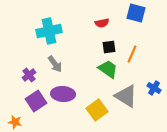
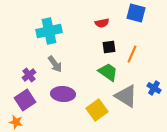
green trapezoid: moved 3 px down
purple square: moved 11 px left, 1 px up
orange star: moved 1 px right
